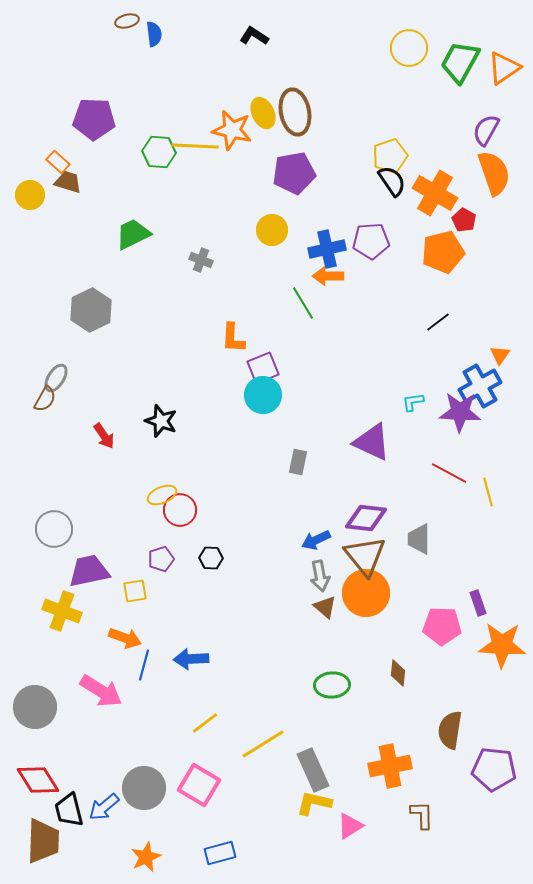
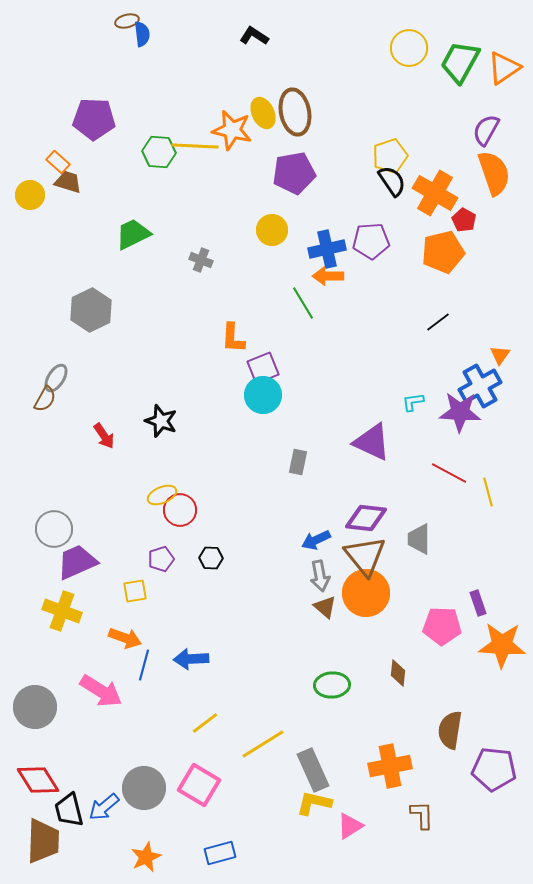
blue semicircle at (154, 34): moved 12 px left
purple trapezoid at (89, 571): moved 12 px left, 9 px up; rotated 12 degrees counterclockwise
